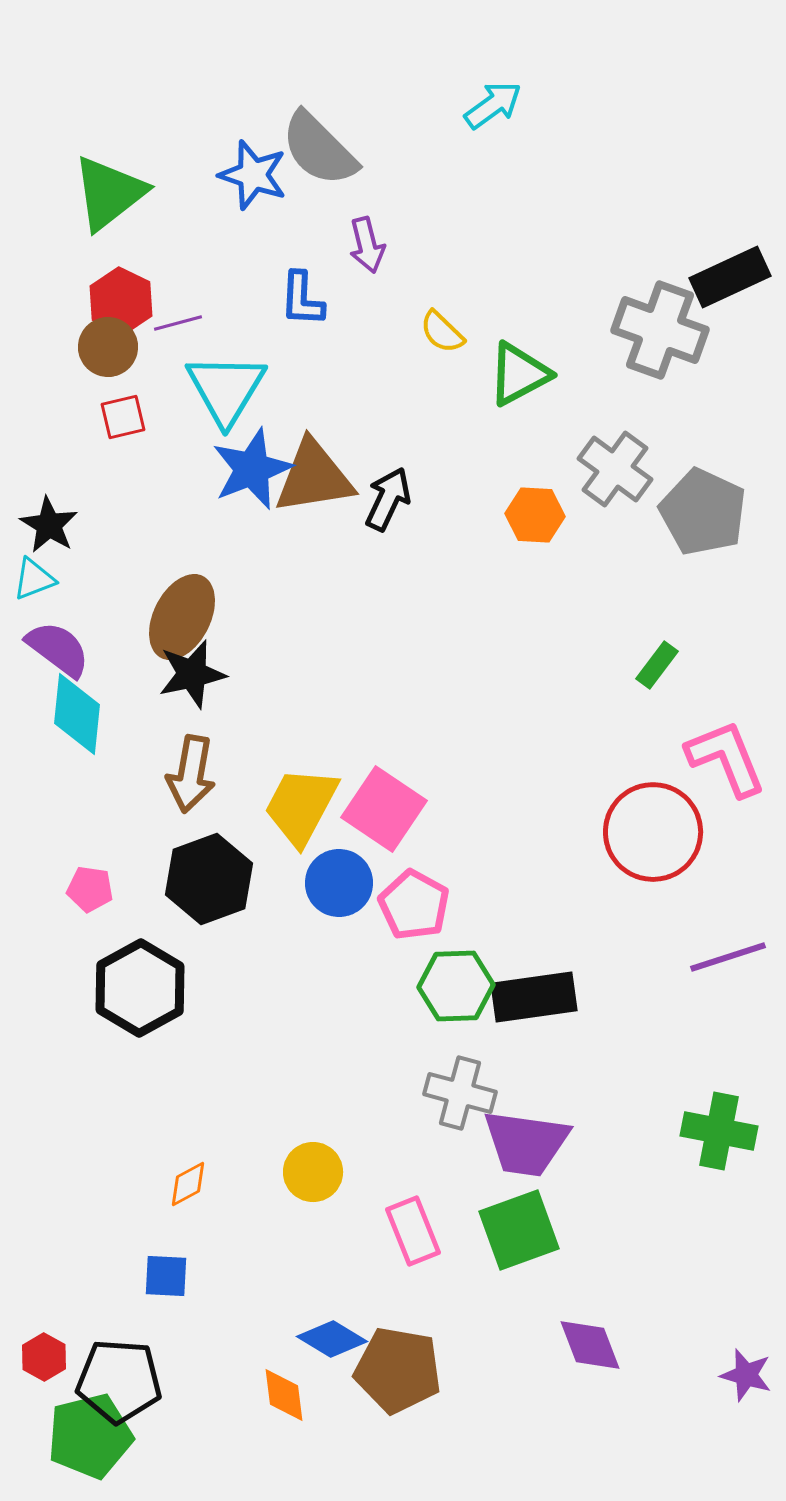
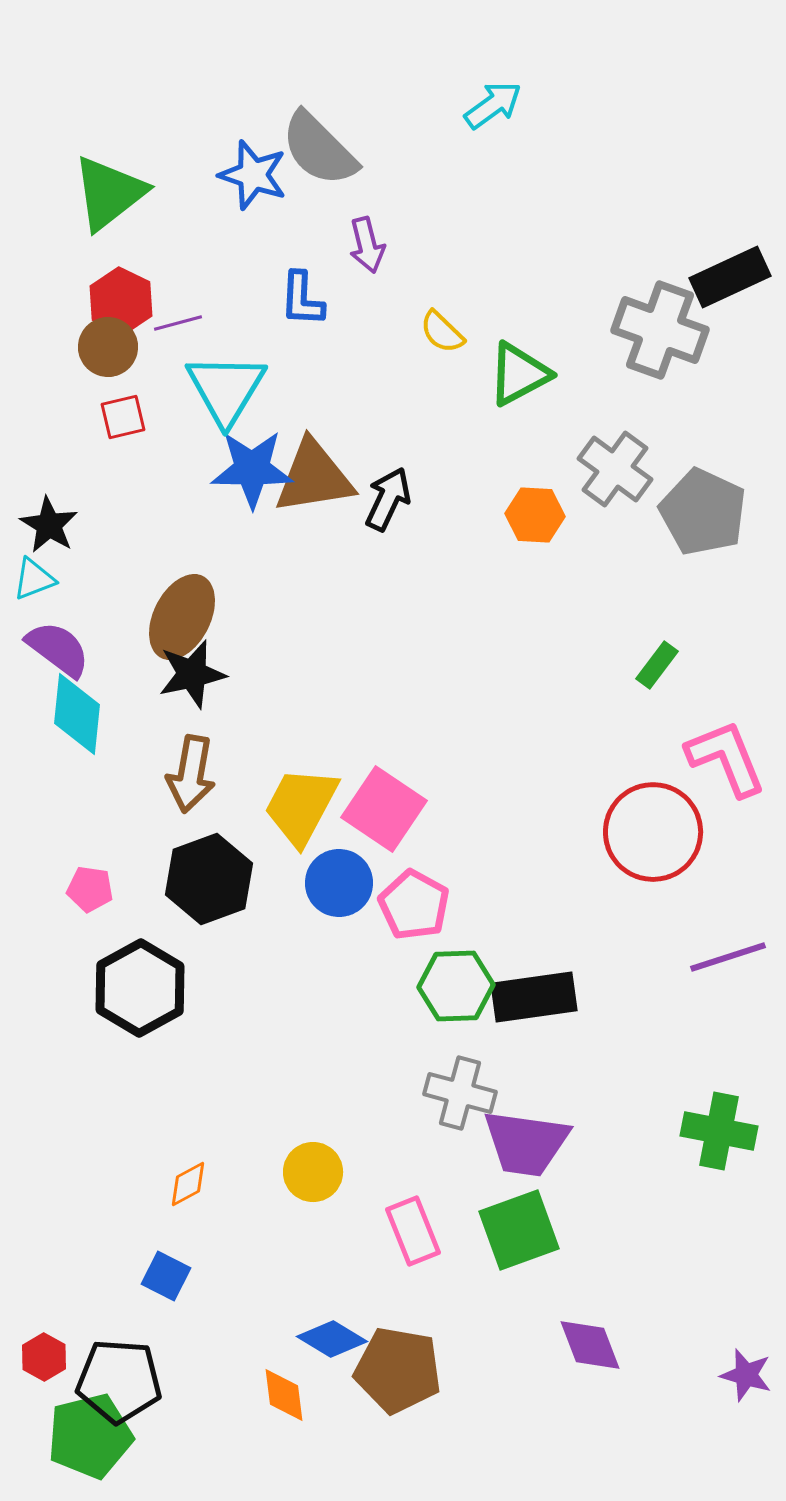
blue star at (252, 469): rotated 22 degrees clockwise
blue square at (166, 1276): rotated 24 degrees clockwise
